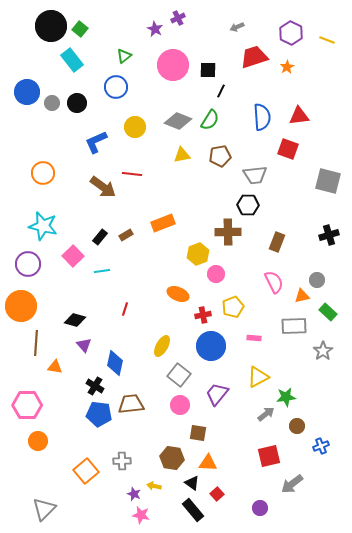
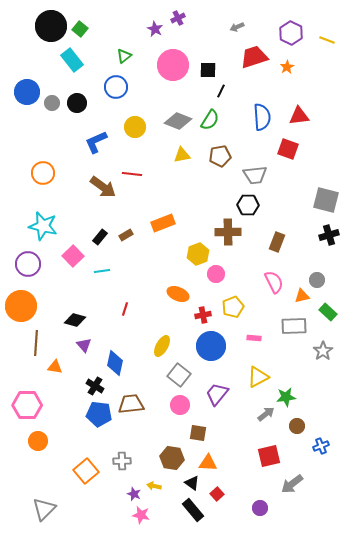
gray square at (328, 181): moved 2 px left, 19 px down
